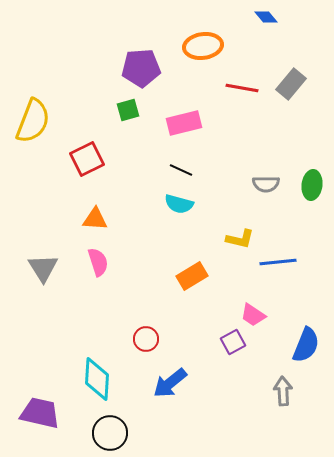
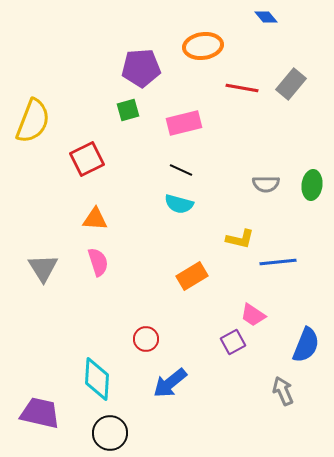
gray arrow: rotated 20 degrees counterclockwise
